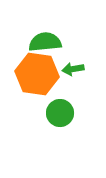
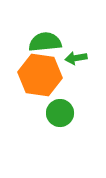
green arrow: moved 3 px right, 11 px up
orange hexagon: moved 3 px right, 1 px down
